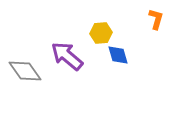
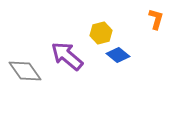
yellow hexagon: rotated 10 degrees counterclockwise
blue diamond: rotated 35 degrees counterclockwise
